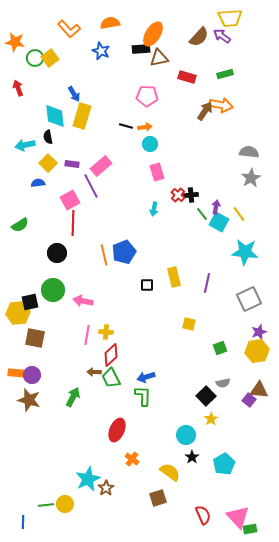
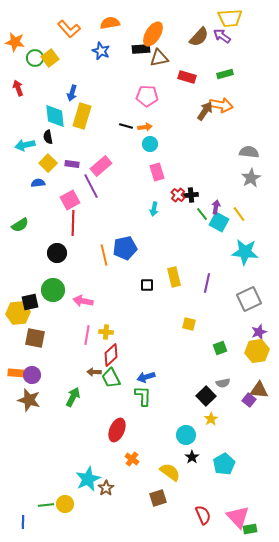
blue arrow at (74, 94): moved 2 px left, 1 px up; rotated 49 degrees clockwise
blue pentagon at (124, 252): moved 1 px right, 4 px up; rotated 10 degrees clockwise
